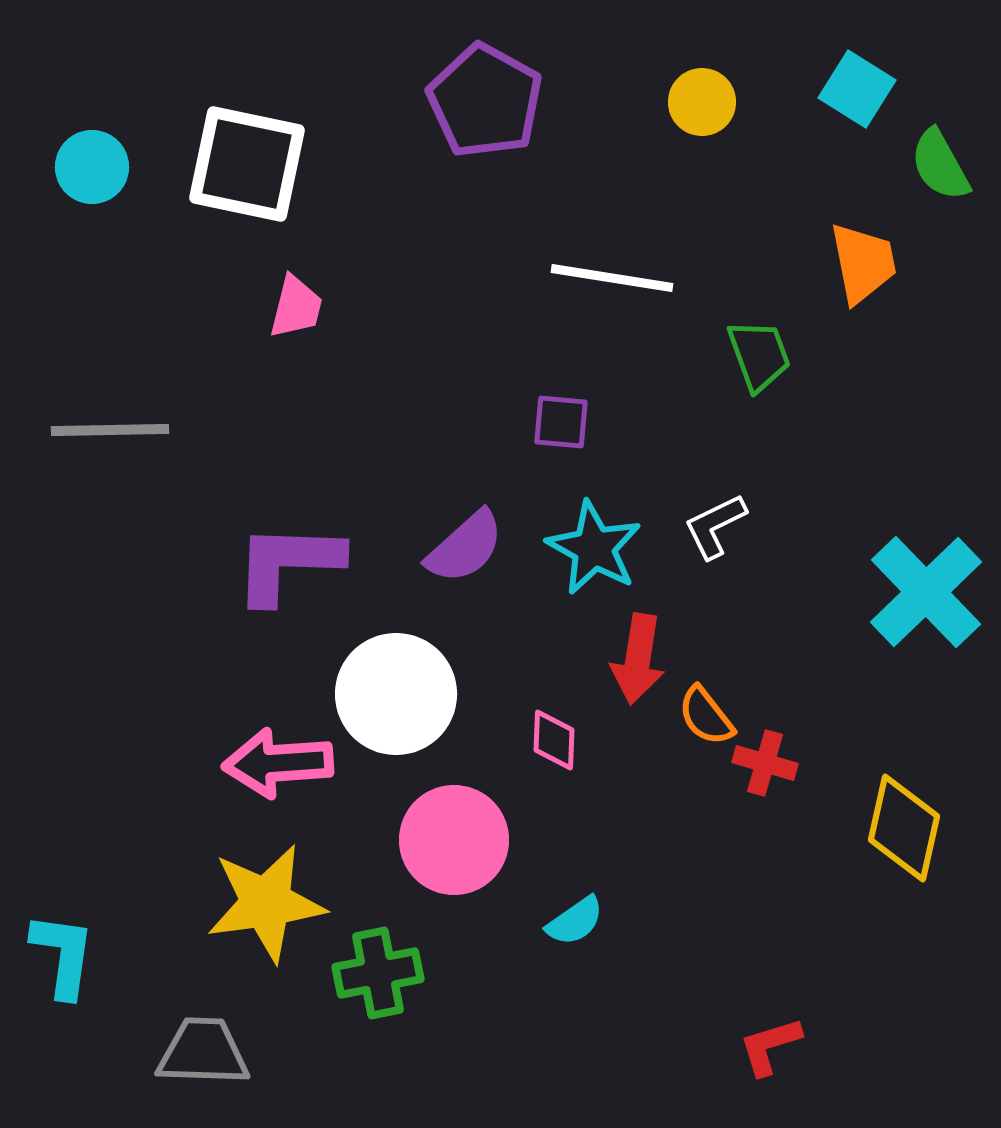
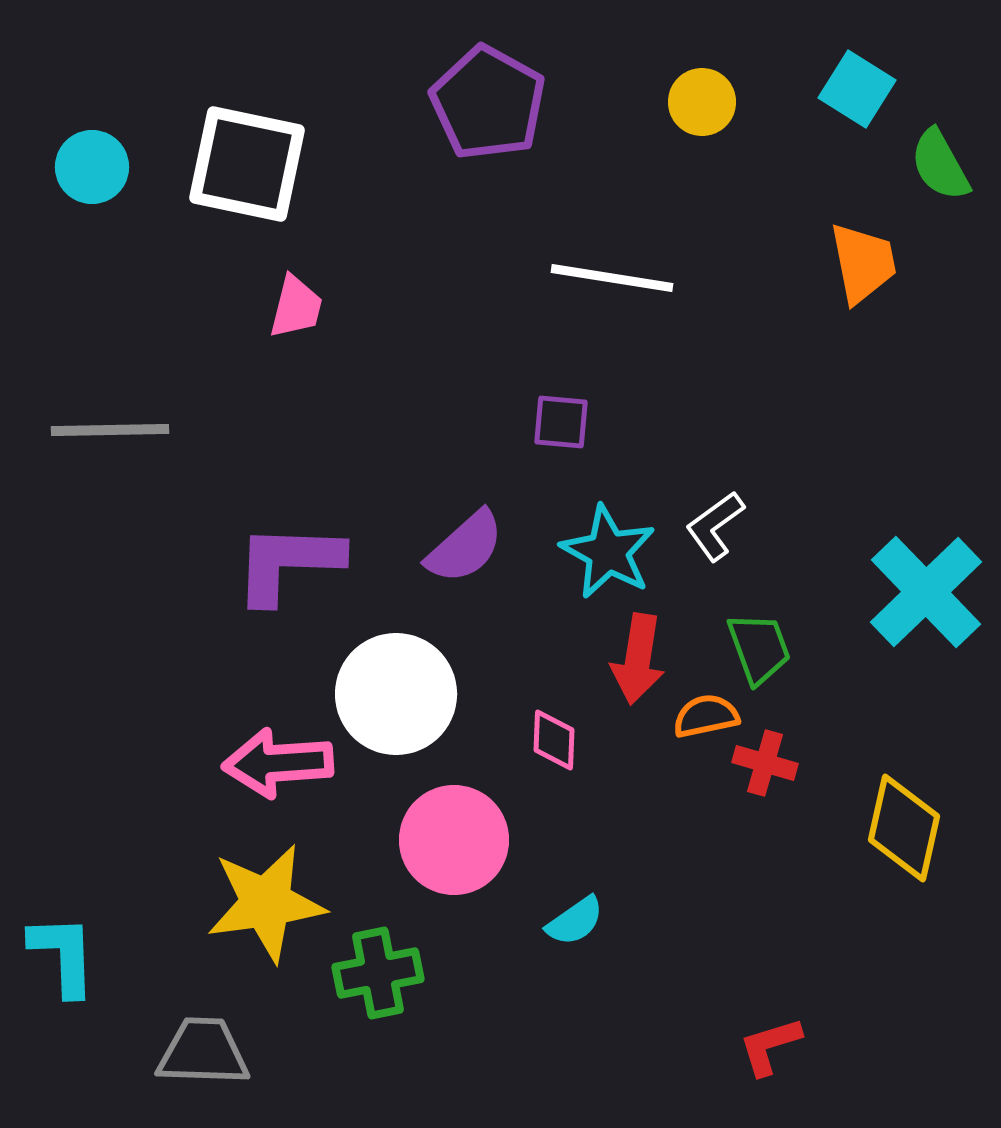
purple pentagon: moved 3 px right, 2 px down
green trapezoid: moved 293 px down
white L-shape: rotated 10 degrees counterclockwise
cyan star: moved 14 px right, 4 px down
orange semicircle: rotated 116 degrees clockwise
cyan L-shape: rotated 10 degrees counterclockwise
